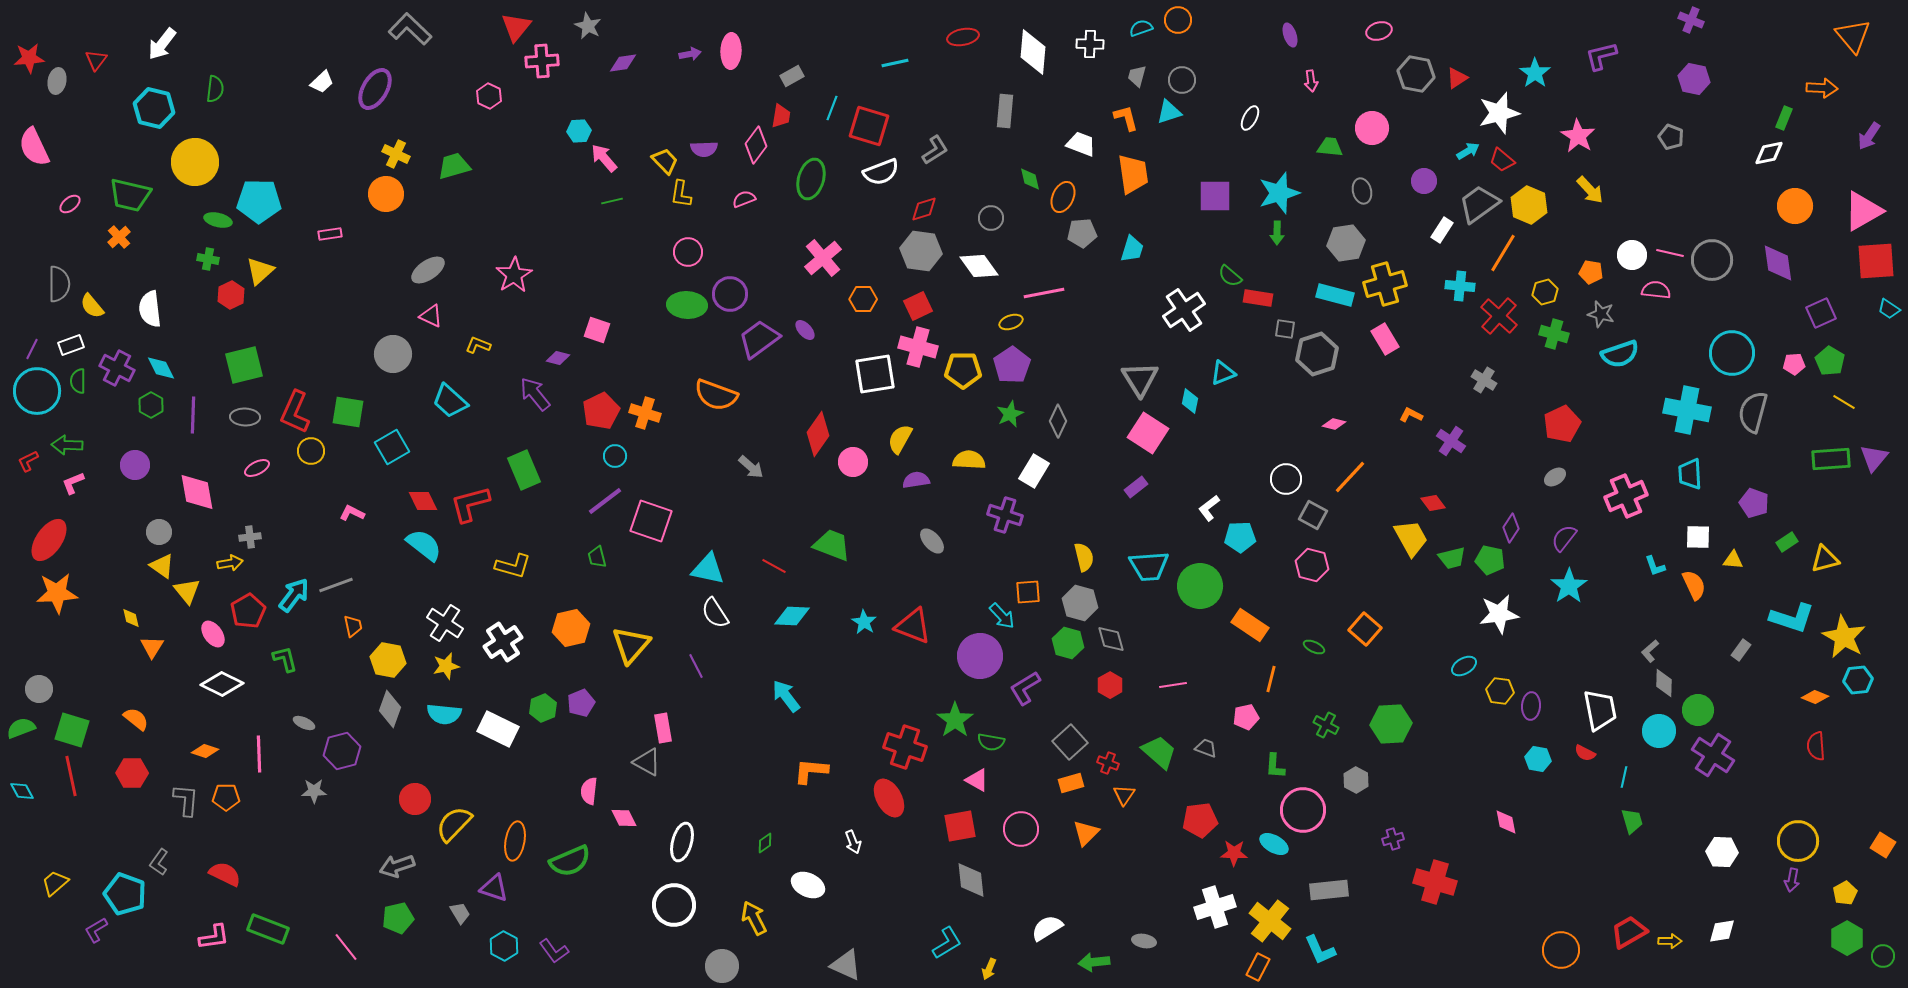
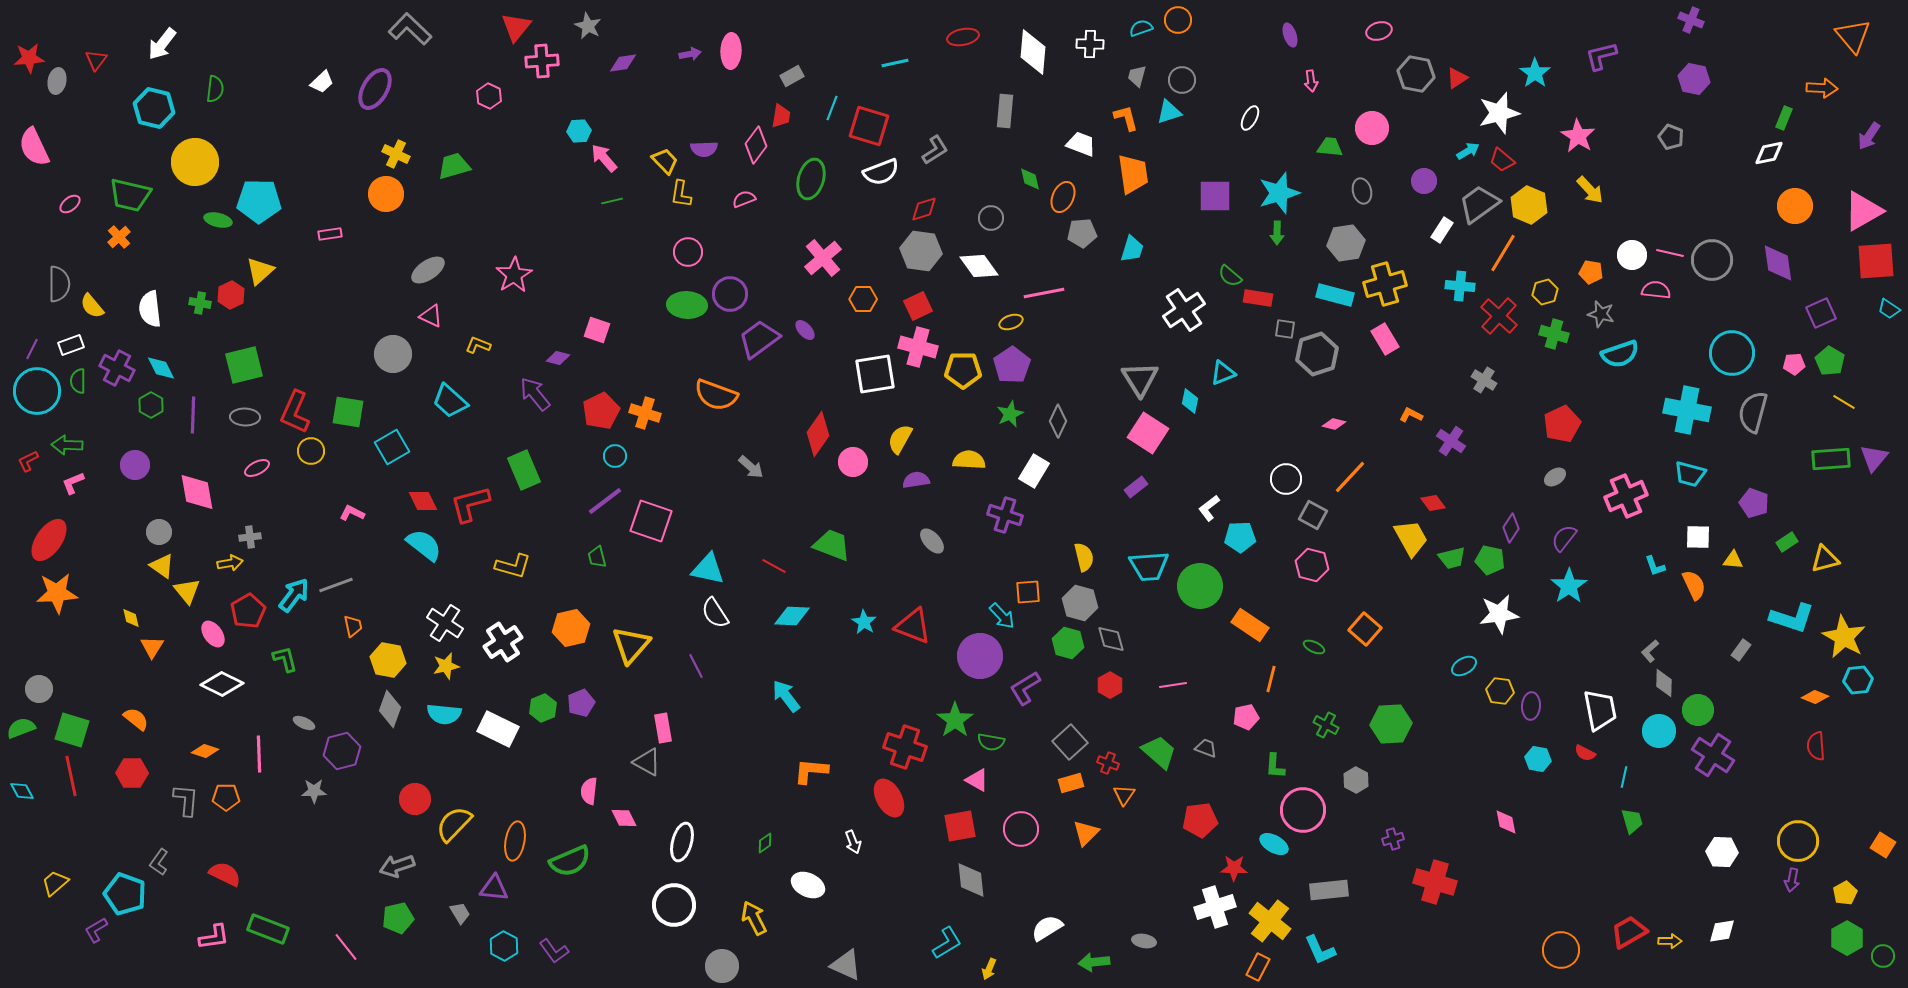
green cross at (208, 259): moved 8 px left, 44 px down
cyan trapezoid at (1690, 474): rotated 72 degrees counterclockwise
red star at (1234, 853): moved 15 px down
purple triangle at (494, 888): rotated 12 degrees counterclockwise
